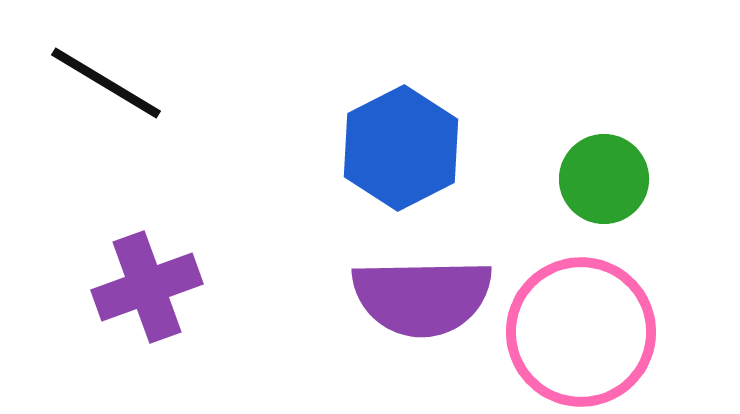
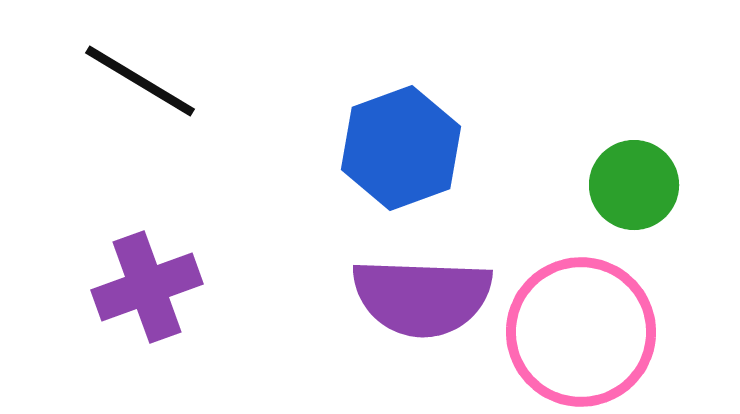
black line: moved 34 px right, 2 px up
blue hexagon: rotated 7 degrees clockwise
green circle: moved 30 px right, 6 px down
purple semicircle: rotated 3 degrees clockwise
